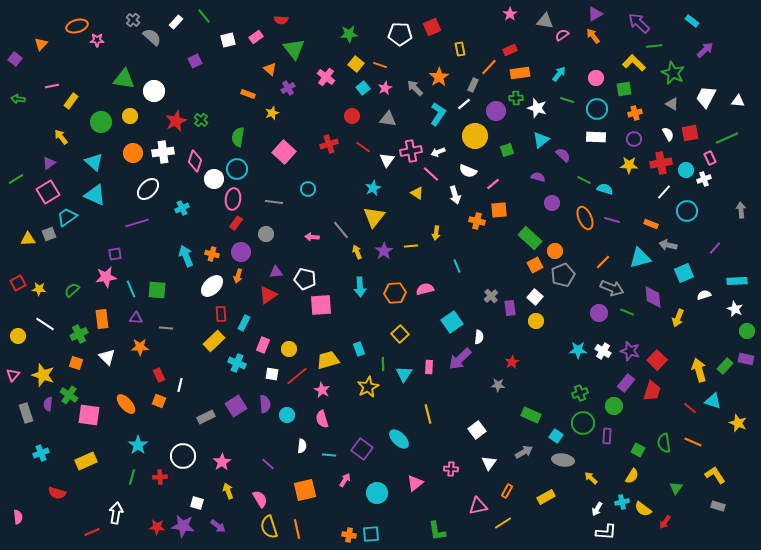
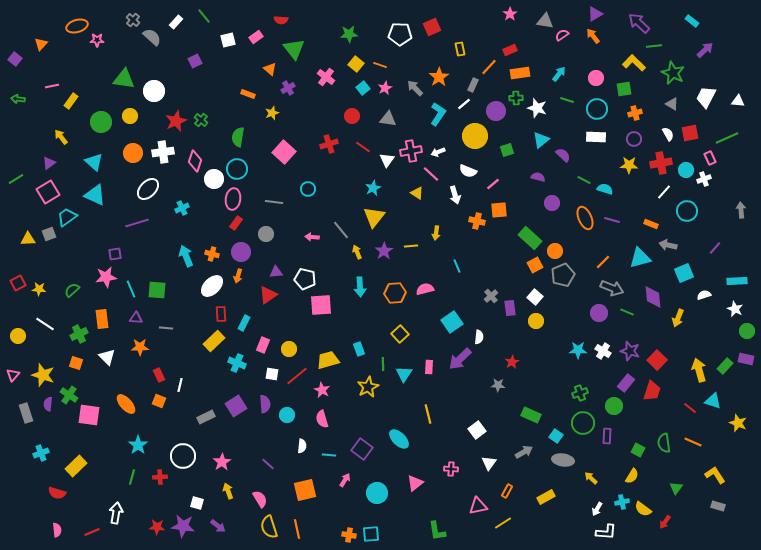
yellow rectangle at (86, 461): moved 10 px left, 5 px down; rotated 20 degrees counterclockwise
pink semicircle at (18, 517): moved 39 px right, 13 px down
